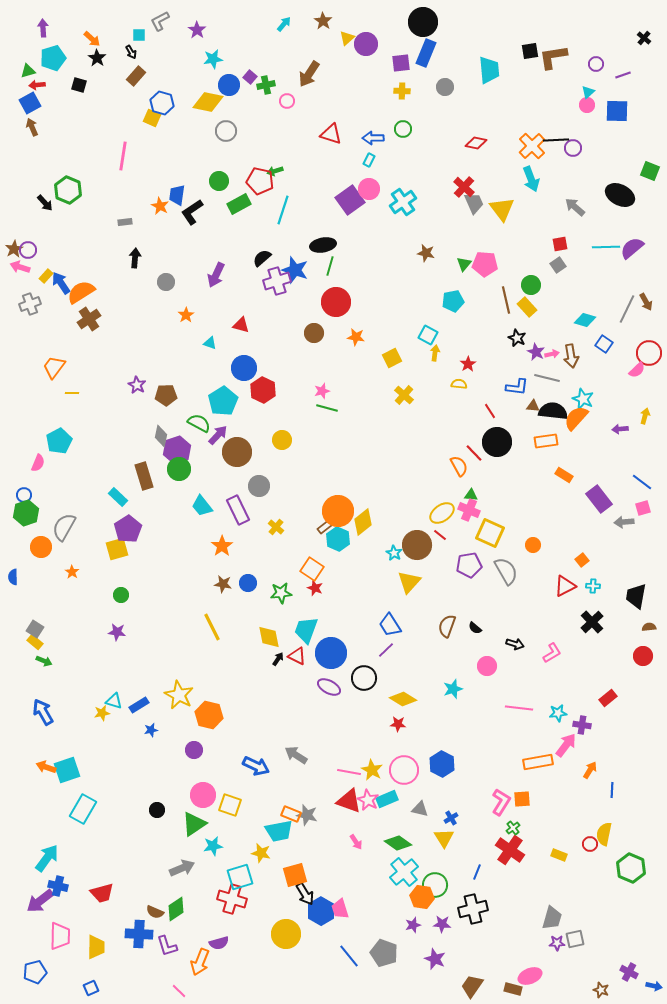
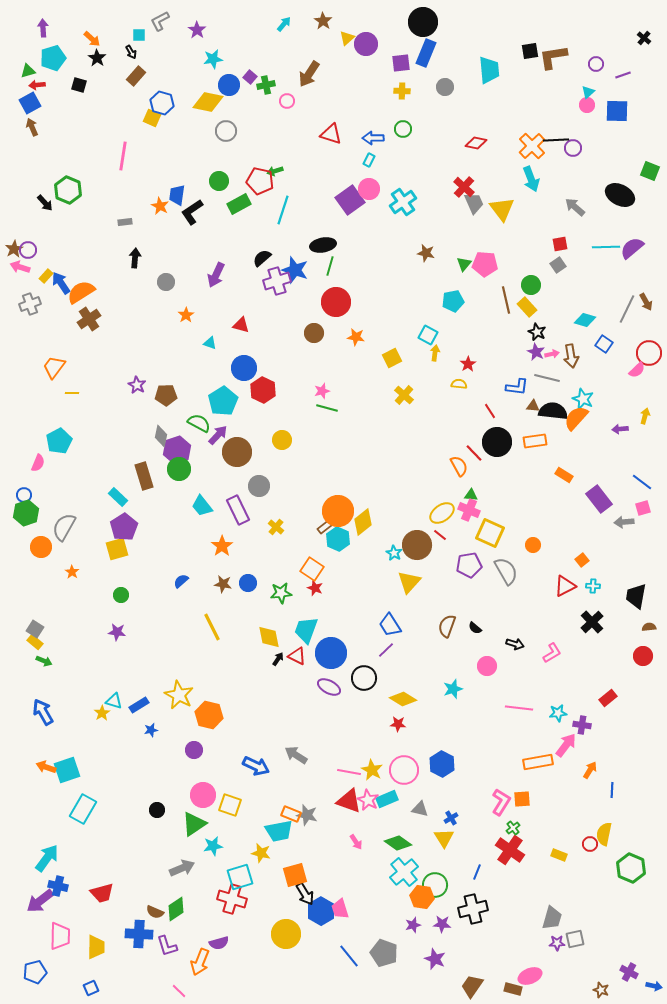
black star at (517, 338): moved 20 px right, 6 px up
orange rectangle at (546, 441): moved 11 px left
purple pentagon at (128, 529): moved 4 px left, 2 px up
blue semicircle at (13, 577): moved 168 px right, 4 px down; rotated 49 degrees clockwise
yellow star at (102, 713): rotated 21 degrees counterclockwise
